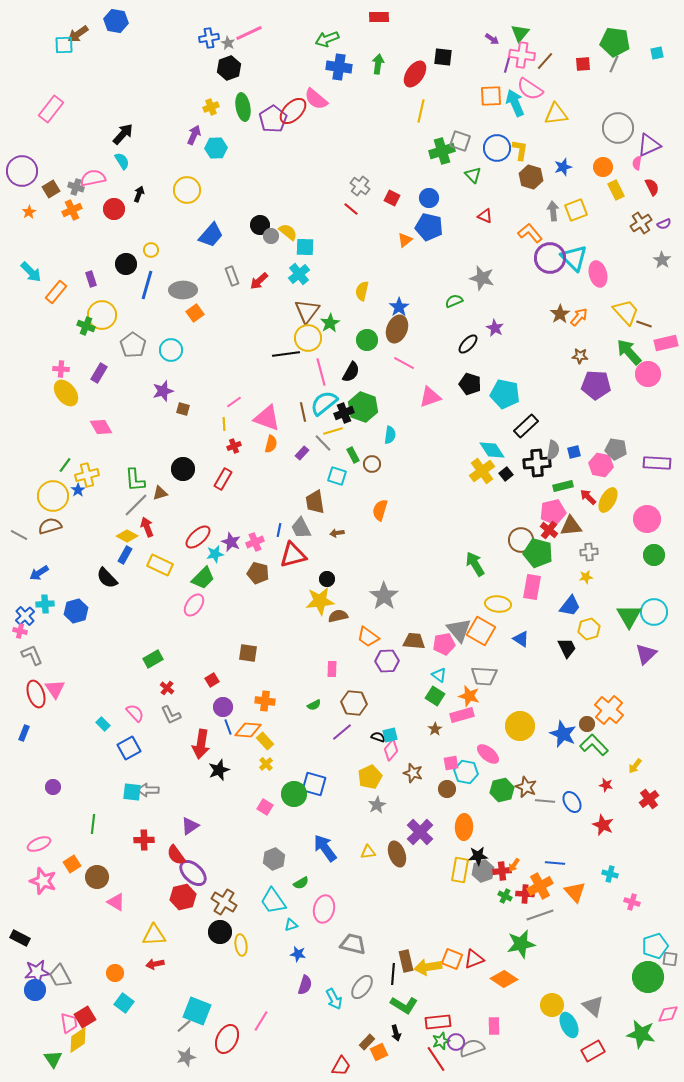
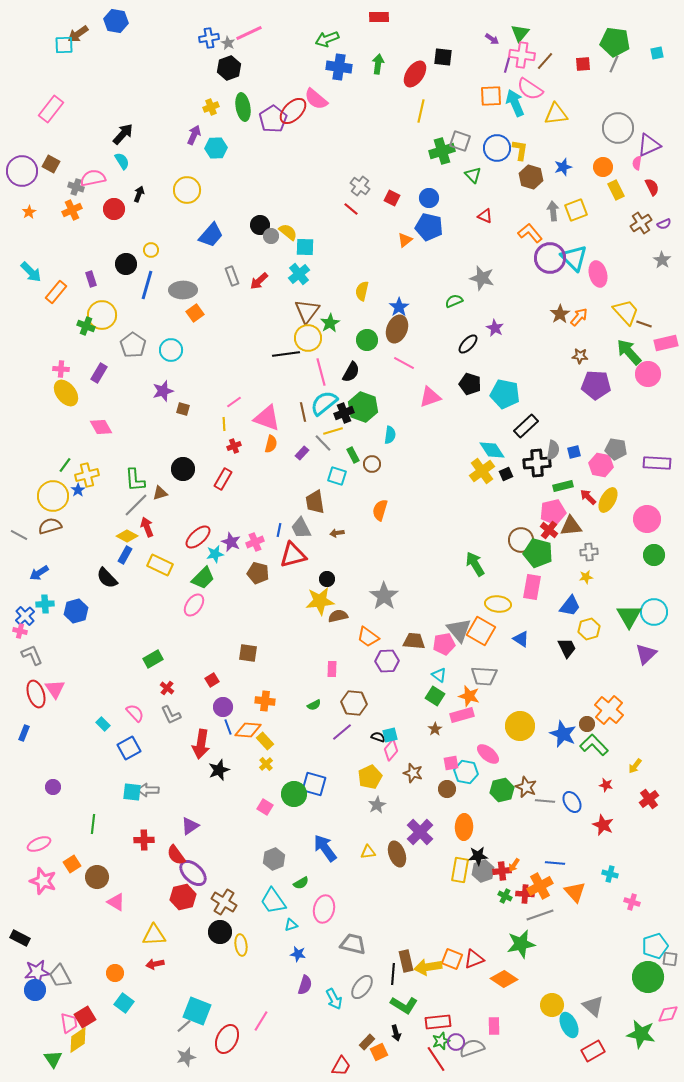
brown square at (51, 189): moved 25 px up; rotated 30 degrees counterclockwise
black square at (506, 474): rotated 16 degrees clockwise
